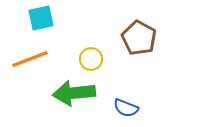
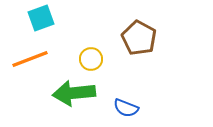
cyan square: rotated 8 degrees counterclockwise
